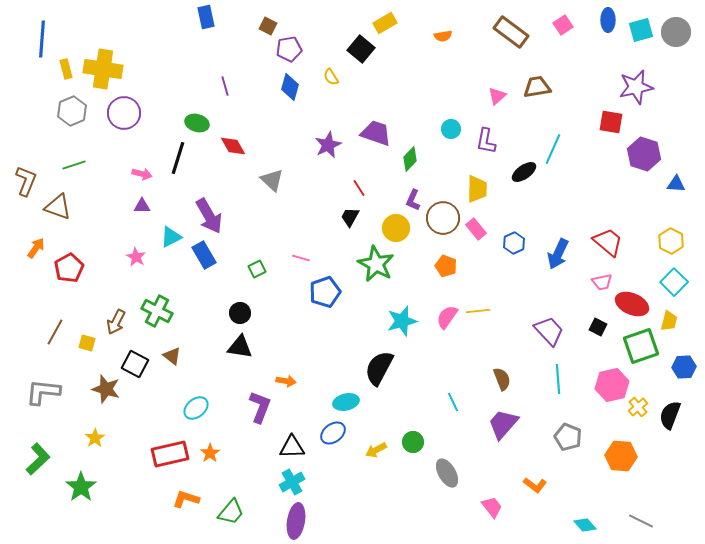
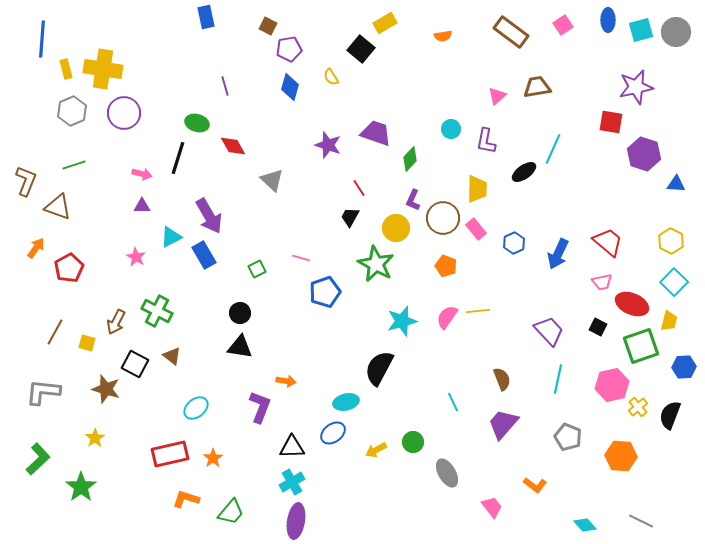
purple star at (328, 145): rotated 28 degrees counterclockwise
cyan line at (558, 379): rotated 16 degrees clockwise
orange star at (210, 453): moved 3 px right, 5 px down
